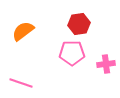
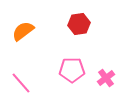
pink pentagon: moved 17 px down
pink cross: moved 14 px down; rotated 30 degrees counterclockwise
pink line: rotated 30 degrees clockwise
